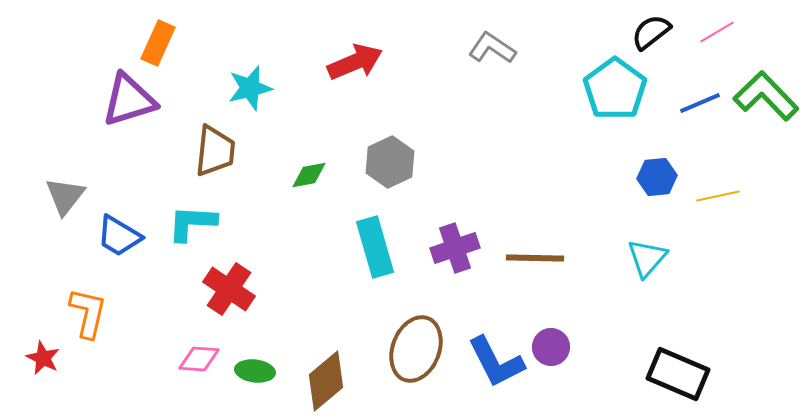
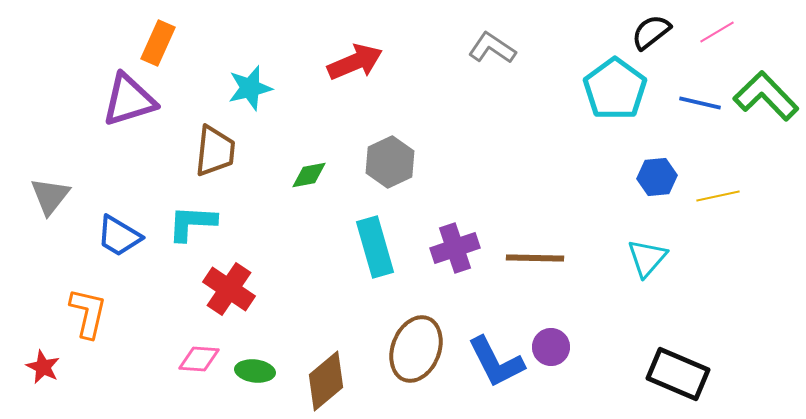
blue line: rotated 36 degrees clockwise
gray triangle: moved 15 px left
red star: moved 9 px down
